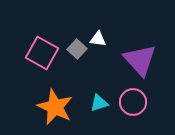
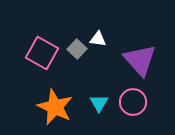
cyan triangle: rotated 42 degrees counterclockwise
